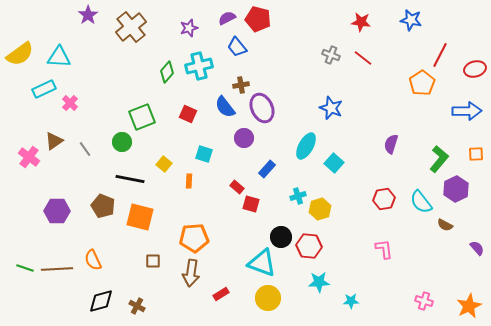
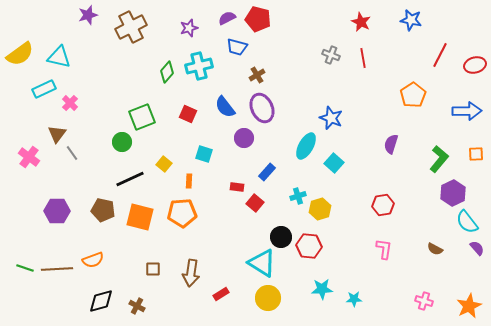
purple star at (88, 15): rotated 18 degrees clockwise
red star at (361, 22): rotated 18 degrees clockwise
brown cross at (131, 27): rotated 12 degrees clockwise
blue trapezoid at (237, 47): rotated 35 degrees counterclockwise
cyan triangle at (59, 57): rotated 10 degrees clockwise
red line at (363, 58): rotated 42 degrees clockwise
red ellipse at (475, 69): moved 4 px up
orange pentagon at (422, 83): moved 9 px left, 12 px down
brown cross at (241, 85): moved 16 px right, 10 px up; rotated 21 degrees counterclockwise
blue star at (331, 108): moved 10 px down
brown triangle at (54, 141): moved 3 px right, 7 px up; rotated 18 degrees counterclockwise
gray line at (85, 149): moved 13 px left, 4 px down
blue rectangle at (267, 169): moved 3 px down
black line at (130, 179): rotated 36 degrees counterclockwise
red rectangle at (237, 187): rotated 32 degrees counterclockwise
purple hexagon at (456, 189): moved 3 px left, 4 px down
red hexagon at (384, 199): moved 1 px left, 6 px down
cyan semicircle at (421, 202): moved 46 px right, 20 px down
red square at (251, 204): moved 4 px right, 1 px up; rotated 24 degrees clockwise
brown pentagon at (103, 206): moved 4 px down; rotated 10 degrees counterclockwise
brown semicircle at (445, 225): moved 10 px left, 24 px down
orange pentagon at (194, 238): moved 12 px left, 25 px up
pink L-shape at (384, 249): rotated 15 degrees clockwise
orange semicircle at (93, 260): rotated 85 degrees counterclockwise
brown square at (153, 261): moved 8 px down
cyan triangle at (262, 263): rotated 12 degrees clockwise
cyan star at (319, 282): moved 3 px right, 7 px down
cyan star at (351, 301): moved 3 px right, 2 px up
